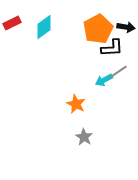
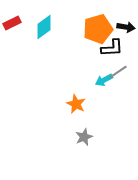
orange pentagon: rotated 12 degrees clockwise
gray star: rotated 18 degrees clockwise
